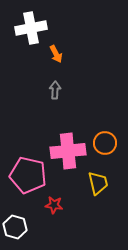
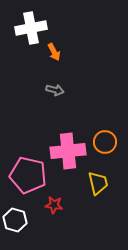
orange arrow: moved 2 px left, 2 px up
gray arrow: rotated 102 degrees clockwise
orange circle: moved 1 px up
white hexagon: moved 7 px up
